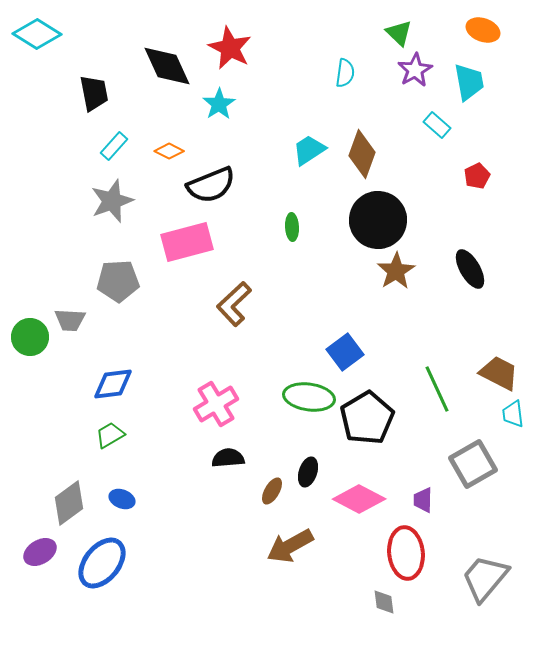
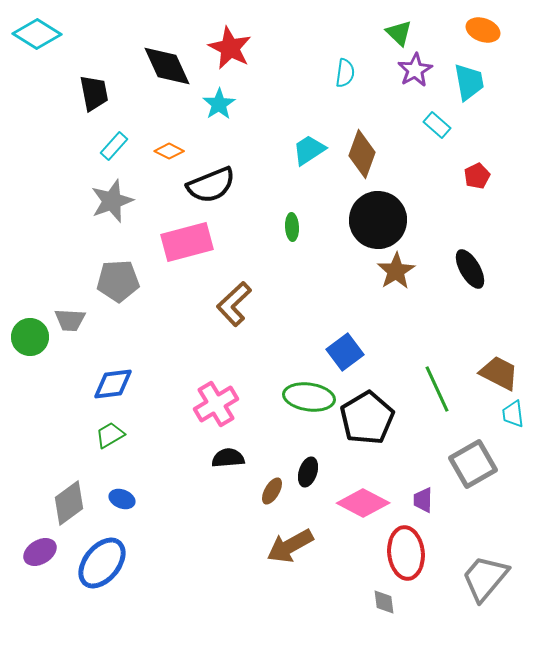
pink diamond at (359, 499): moved 4 px right, 4 px down
